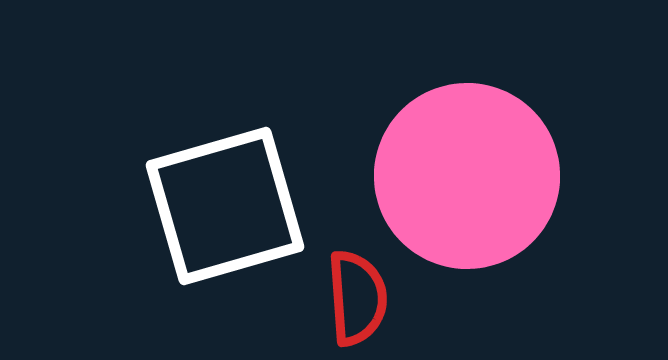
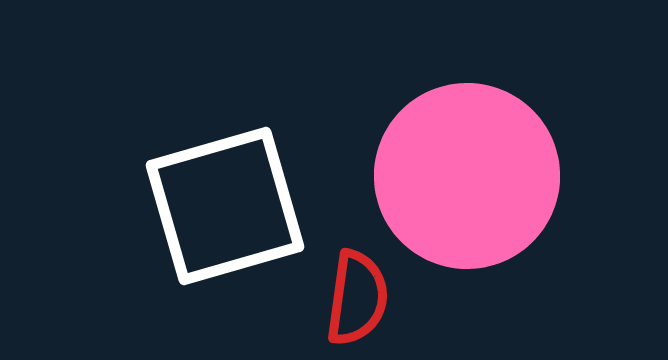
red semicircle: rotated 12 degrees clockwise
